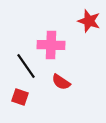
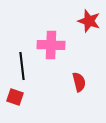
black line: moved 4 px left; rotated 28 degrees clockwise
red semicircle: moved 18 px right; rotated 138 degrees counterclockwise
red square: moved 5 px left
